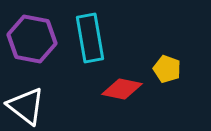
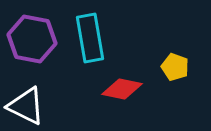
yellow pentagon: moved 8 px right, 2 px up
white triangle: rotated 12 degrees counterclockwise
